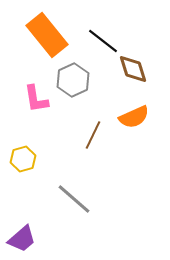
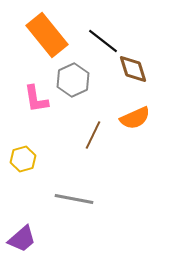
orange semicircle: moved 1 px right, 1 px down
gray line: rotated 30 degrees counterclockwise
